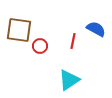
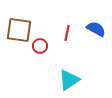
red line: moved 6 px left, 8 px up
